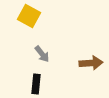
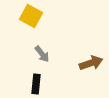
yellow square: moved 2 px right
brown arrow: rotated 15 degrees counterclockwise
